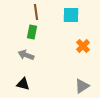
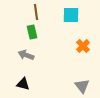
green rectangle: rotated 24 degrees counterclockwise
gray triangle: rotated 35 degrees counterclockwise
